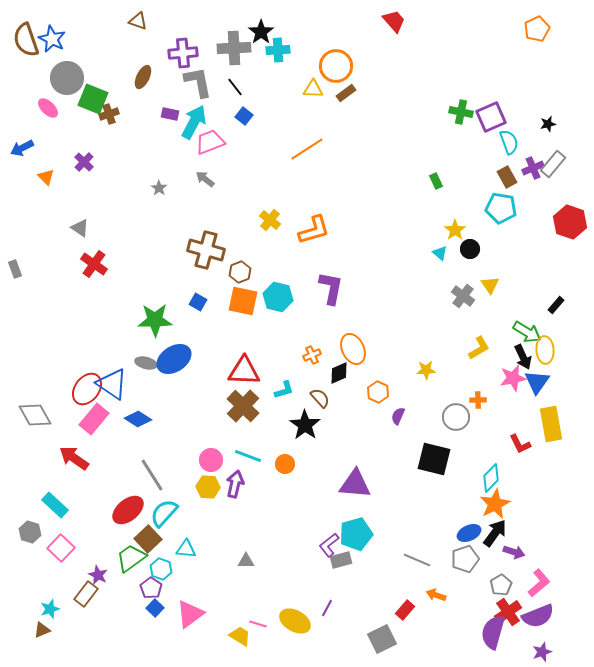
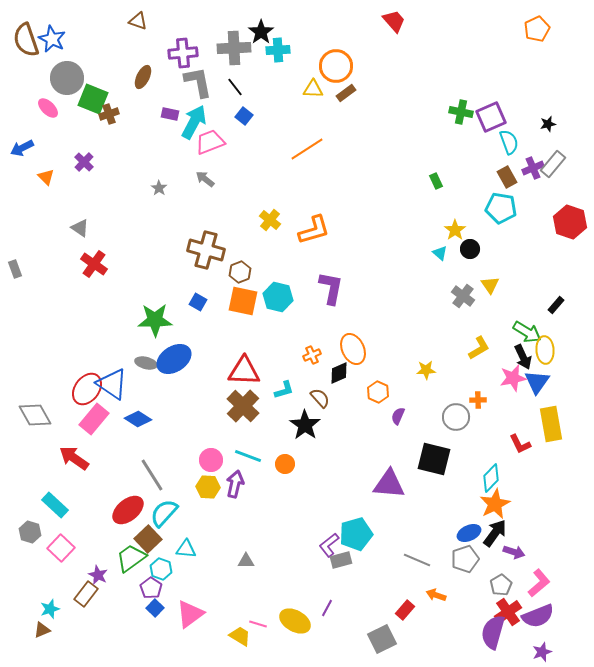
purple triangle at (355, 484): moved 34 px right
